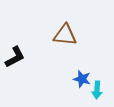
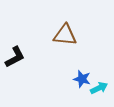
cyan arrow: moved 2 px right, 2 px up; rotated 120 degrees counterclockwise
